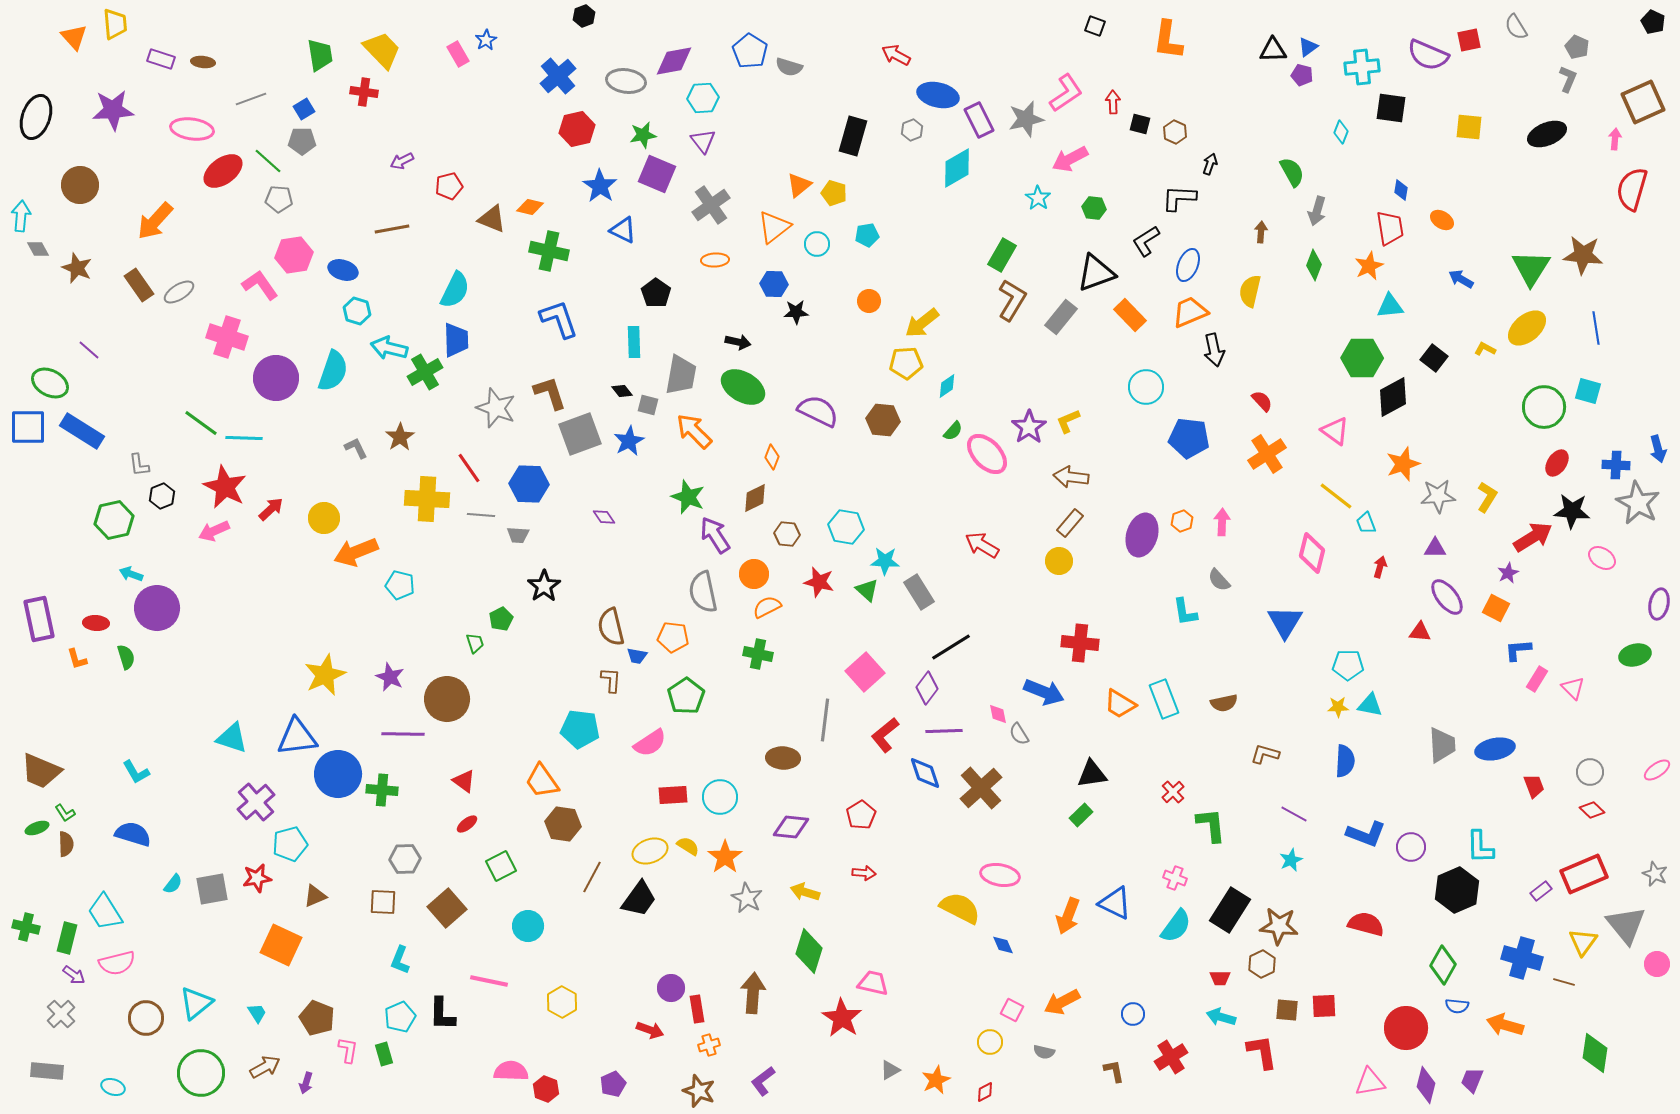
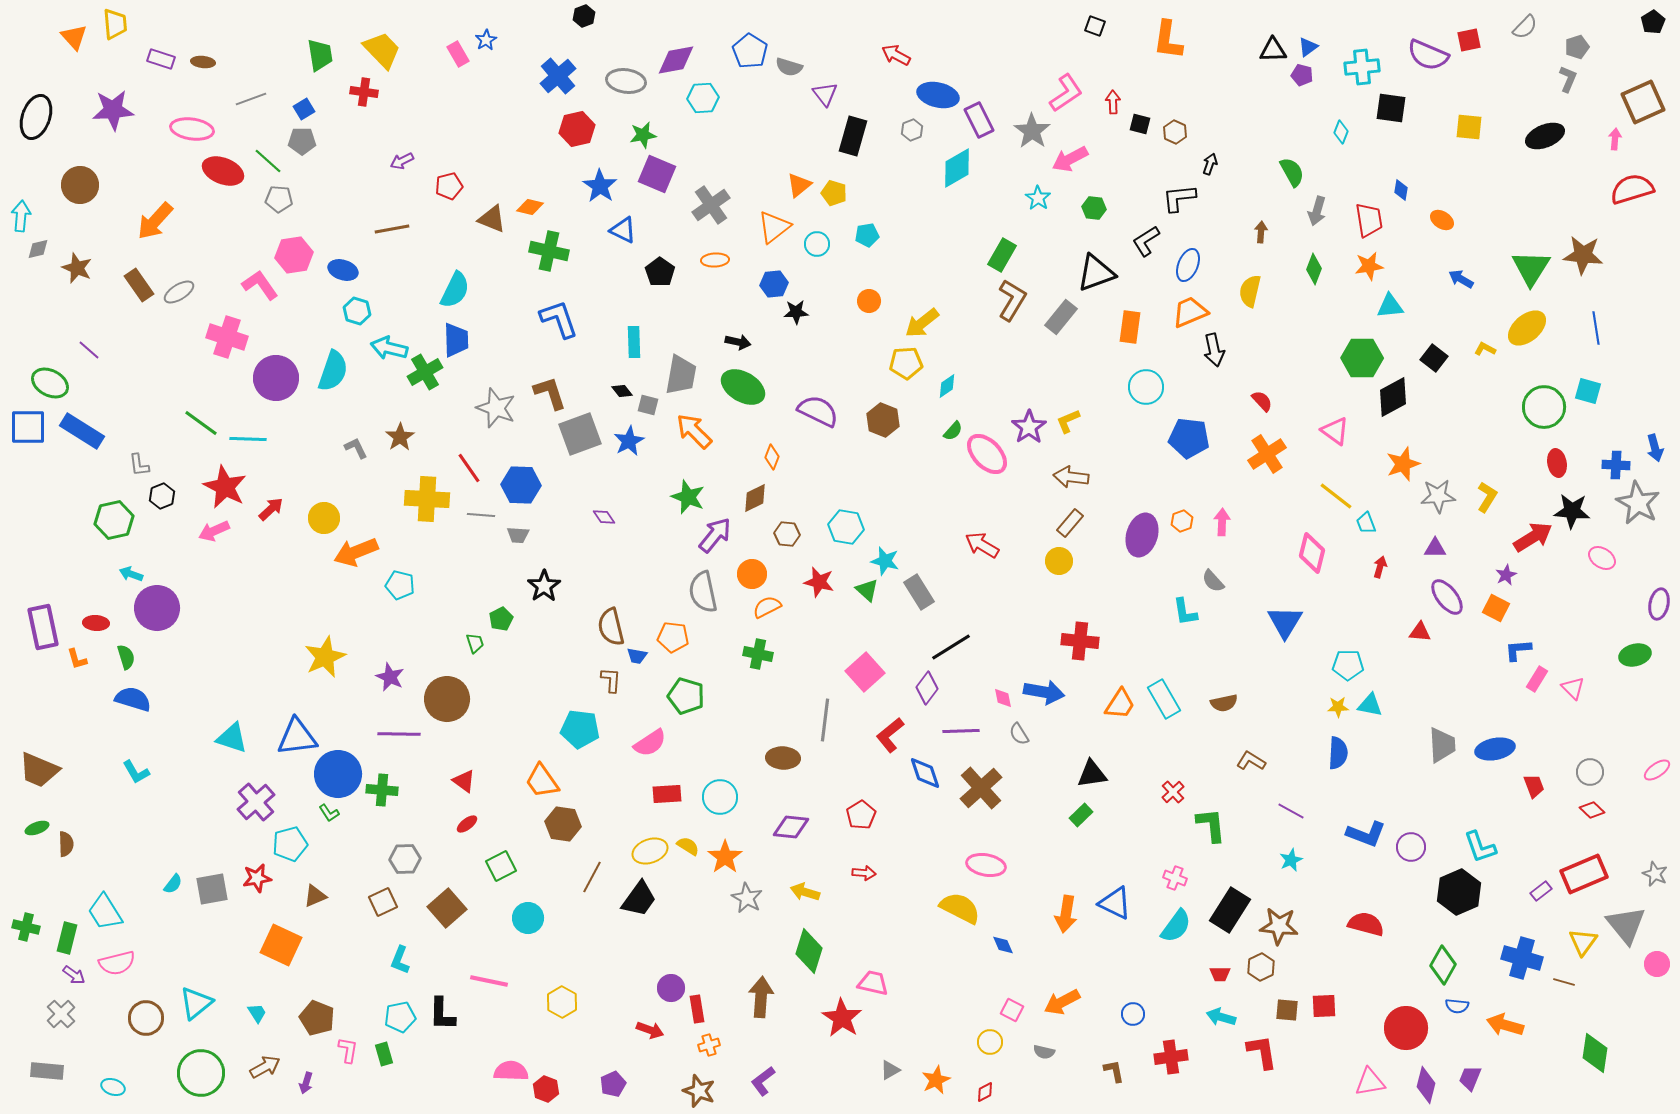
black pentagon at (1653, 22): rotated 15 degrees clockwise
gray semicircle at (1516, 27): moved 9 px right; rotated 104 degrees counterclockwise
gray pentagon at (1577, 47): rotated 30 degrees clockwise
purple diamond at (674, 61): moved 2 px right, 1 px up
gray star at (1026, 119): moved 6 px right, 12 px down; rotated 24 degrees counterclockwise
black ellipse at (1547, 134): moved 2 px left, 2 px down
purple triangle at (703, 141): moved 122 px right, 47 px up
red ellipse at (223, 171): rotated 57 degrees clockwise
red semicircle at (1632, 189): rotated 57 degrees clockwise
black L-shape at (1179, 198): rotated 9 degrees counterclockwise
red trapezoid at (1390, 228): moved 21 px left, 8 px up
gray diamond at (38, 249): rotated 75 degrees counterclockwise
green diamond at (1314, 265): moved 4 px down
orange star at (1369, 266): rotated 16 degrees clockwise
blue hexagon at (774, 284): rotated 8 degrees counterclockwise
black pentagon at (656, 293): moved 4 px right, 21 px up
orange rectangle at (1130, 315): moved 12 px down; rotated 52 degrees clockwise
brown hexagon at (883, 420): rotated 16 degrees clockwise
cyan line at (244, 438): moved 4 px right, 1 px down
blue arrow at (1658, 449): moved 3 px left, 1 px up
red ellipse at (1557, 463): rotated 44 degrees counterclockwise
blue hexagon at (529, 484): moved 8 px left, 1 px down
purple arrow at (715, 535): rotated 72 degrees clockwise
cyan star at (885, 561): rotated 12 degrees clockwise
purple star at (1508, 573): moved 2 px left, 2 px down
orange circle at (754, 574): moved 2 px left
gray semicircle at (1219, 580): moved 6 px left, 1 px down
purple rectangle at (39, 619): moved 4 px right, 8 px down
red cross at (1080, 643): moved 2 px up
yellow star at (325, 675): moved 18 px up
blue arrow at (1044, 692): rotated 12 degrees counterclockwise
green pentagon at (686, 696): rotated 21 degrees counterclockwise
cyan rectangle at (1164, 699): rotated 9 degrees counterclockwise
orange trapezoid at (1120, 704): rotated 88 degrees counterclockwise
pink diamond at (998, 714): moved 5 px right, 16 px up
purple line at (944, 731): moved 17 px right
purple line at (403, 734): moved 4 px left
red L-shape at (885, 735): moved 5 px right
brown L-shape at (1265, 754): moved 14 px left, 7 px down; rotated 16 degrees clockwise
blue semicircle at (1345, 761): moved 7 px left, 8 px up
brown trapezoid at (41, 771): moved 2 px left, 1 px up
red rectangle at (673, 795): moved 6 px left, 1 px up
green L-shape at (65, 813): moved 264 px right
purple line at (1294, 814): moved 3 px left, 3 px up
blue semicircle at (133, 834): moved 135 px up
cyan L-shape at (1480, 847): rotated 18 degrees counterclockwise
pink ellipse at (1000, 875): moved 14 px left, 10 px up
black hexagon at (1457, 890): moved 2 px right, 2 px down
brown square at (383, 902): rotated 28 degrees counterclockwise
orange arrow at (1068, 916): moved 2 px left, 2 px up; rotated 12 degrees counterclockwise
cyan circle at (528, 926): moved 8 px up
brown hexagon at (1262, 964): moved 1 px left, 3 px down
red trapezoid at (1220, 978): moved 4 px up
brown arrow at (753, 993): moved 8 px right, 4 px down
cyan pentagon at (400, 1017): rotated 12 degrees clockwise
red cross at (1171, 1057): rotated 24 degrees clockwise
purple trapezoid at (1472, 1080): moved 2 px left, 2 px up
